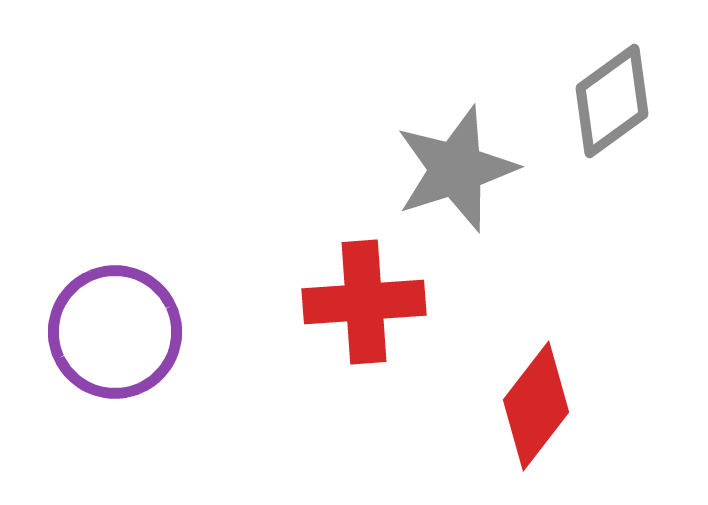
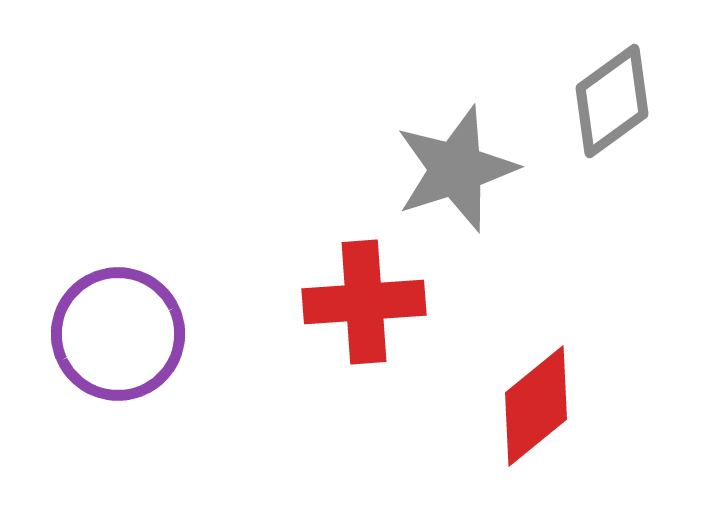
purple circle: moved 3 px right, 2 px down
red diamond: rotated 13 degrees clockwise
